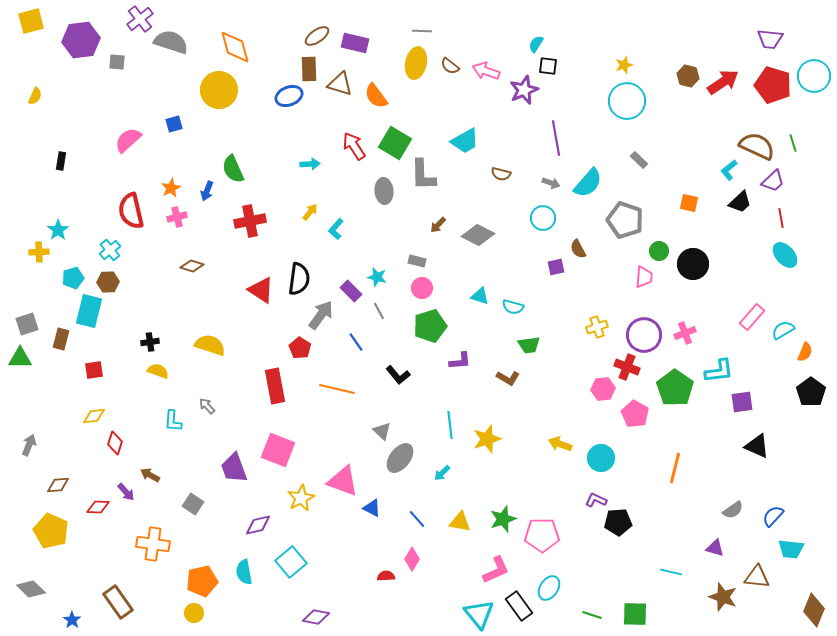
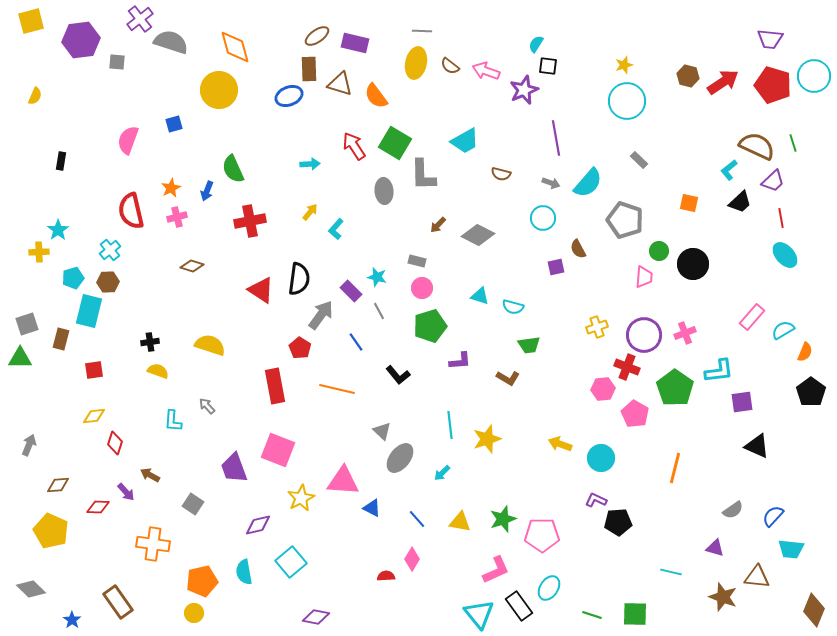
pink semicircle at (128, 140): rotated 28 degrees counterclockwise
pink triangle at (343, 481): rotated 16 degrees counterclockwise
